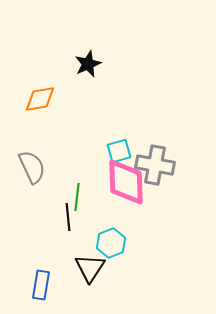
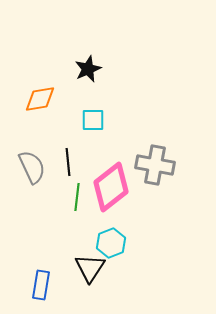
black star: moved 5 px down
cyan square: moved 26 px left, 31 px up; rotated 15 degrees clockwise
pink diamond: moved 15 px left, 5 px down; rotated 54 degrees clockwise
black line: moved 55 px up
